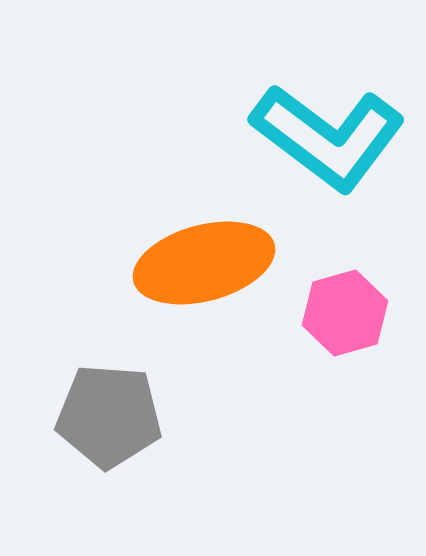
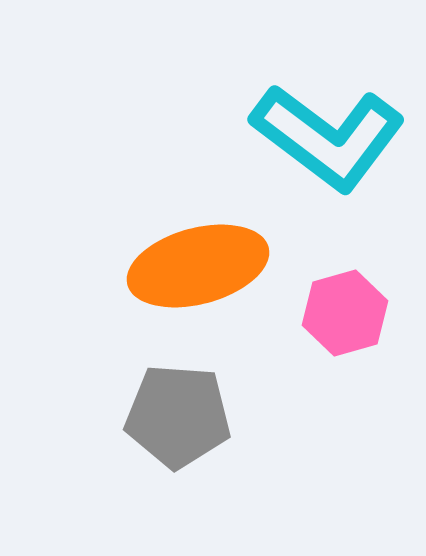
orange ellipse: moved 6 px left, 3 px down
gray pentagon: moved 69 px right
